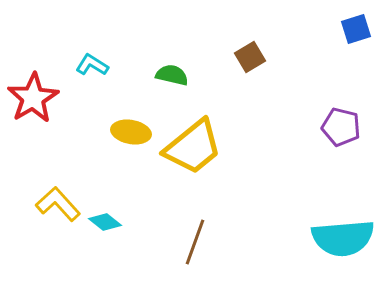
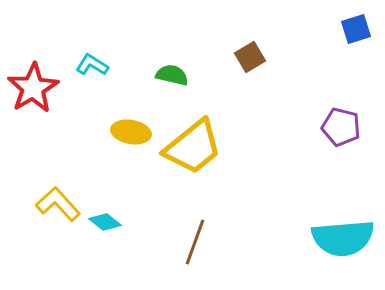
red star: moved 10 px up
